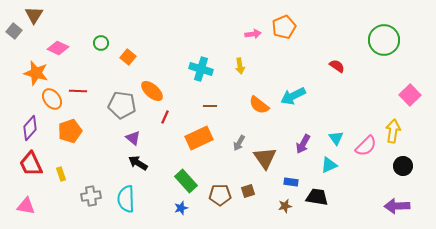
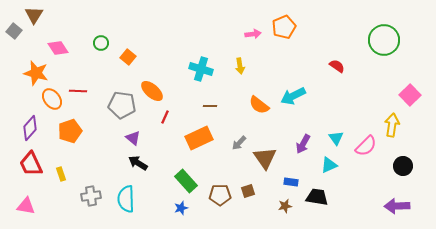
pink diamond at (58, 48): rotated 30 degrees clockwise
yellow arrow at (393, 131): moved 1 px left, 6 px up
gray arrow at (239, 143): rotated 14 degrees clockwise
